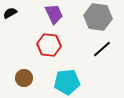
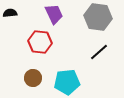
black semicircle: rotated 24 degrees clockwise
red hexagon: moved 9 px left, 3 px up
black line: moved 3 px left, 3 px down
brown circle: moved 9 px right
